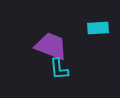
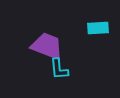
purple trapezoid: moved 4 px left
